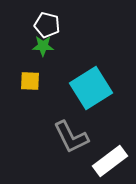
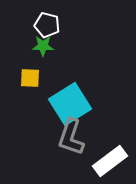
yellow square: moved 3 px up
cyan square: moved 21 px left, 16 px down
gray L-shape: rotated 45 degrees clockwise
